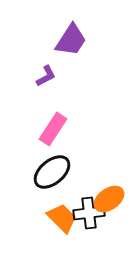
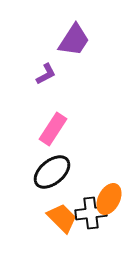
purple trapezoid: moved 3 px right
purple L-shape: moved 2 px up
orange ellipse: rotated 28 degrees counterclockwise
black cross: moved 2 px right
